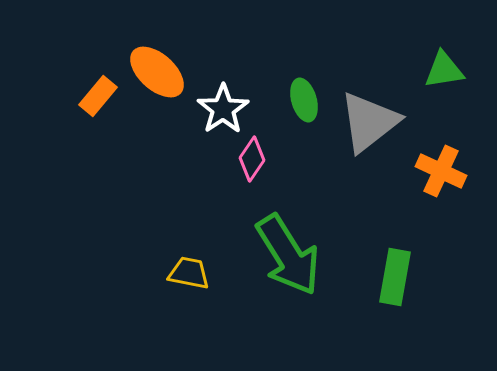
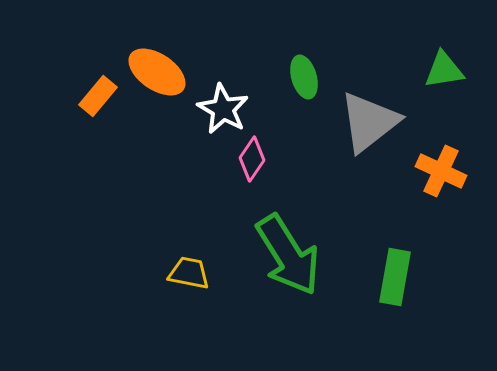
orange ellipse: rotated 8 degrees counterclockwise
green ellipse: moved 23 px up
white star: rotated 9 degrees counterclockwise
